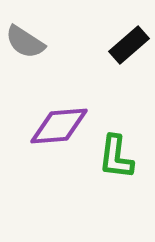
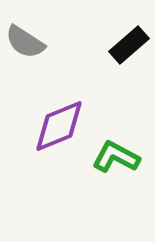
purple diamond: rotated 18 degrees counterclockwise
green L-shape: rotated 111 degrees clockwise
